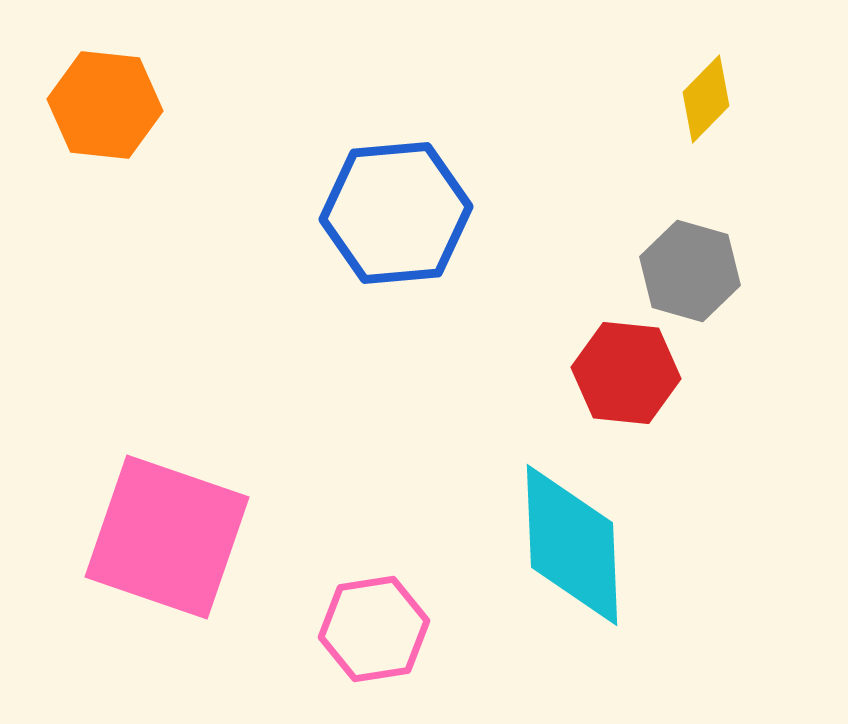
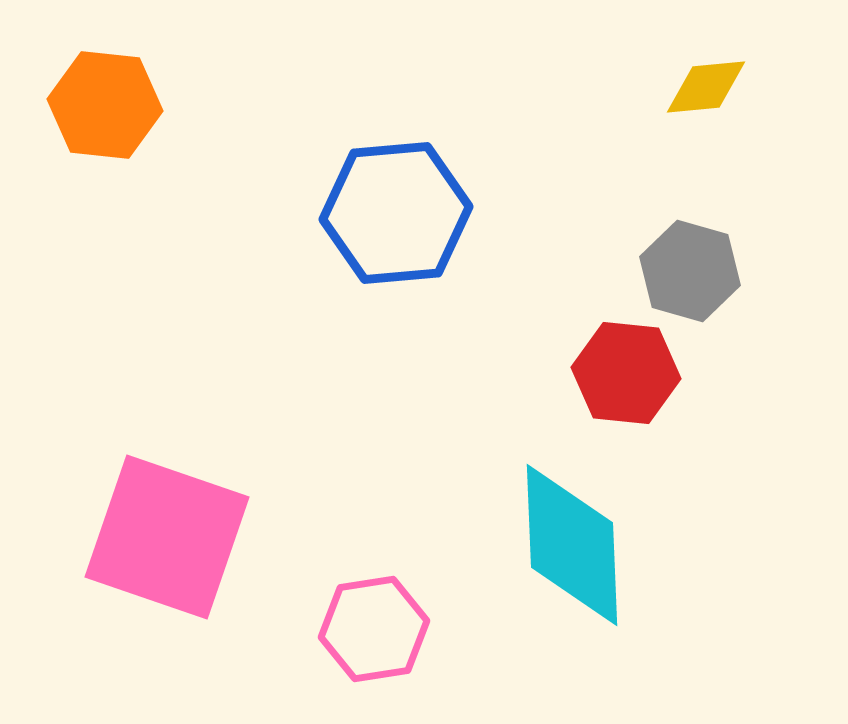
yellow diamond: moved 12 px up; rotated 40 degrees clockwise
